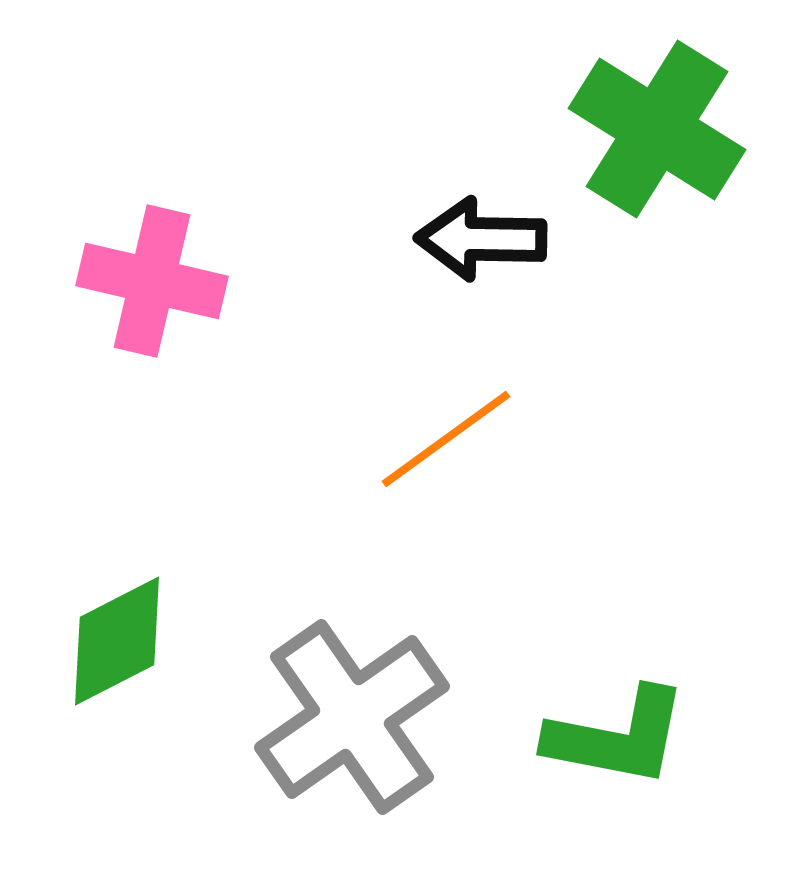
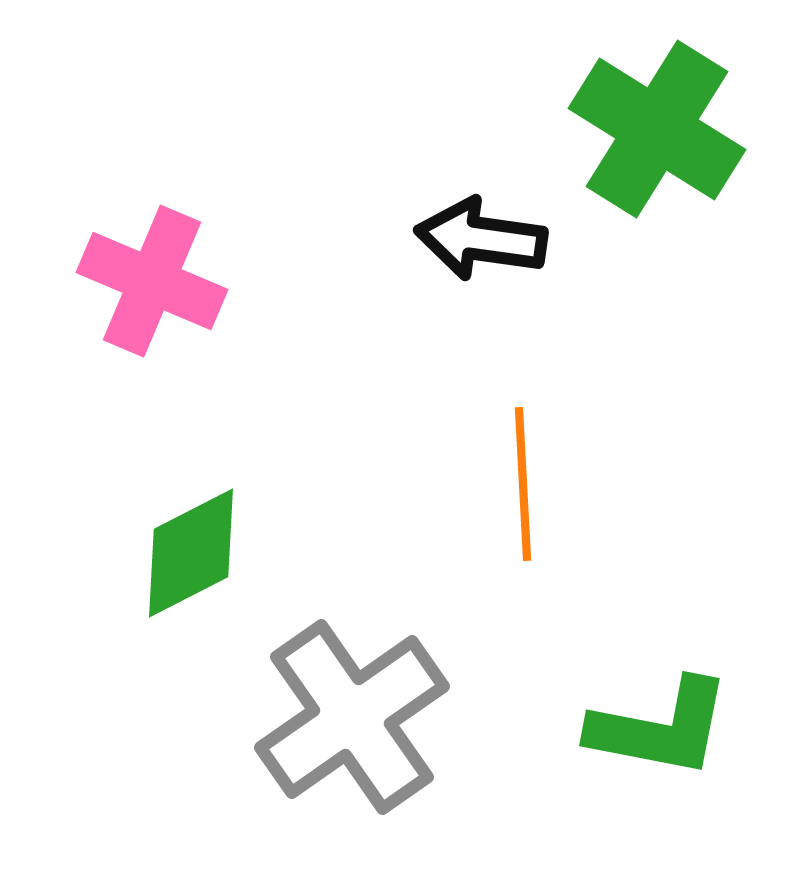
black arrow: rotated 7 degrees clockwise
pink cross: rotated 10 degrees clockwise
orange line: moved 77 px right, 45 px down; rotated 57 degrees counterclockwise
green diamond: moved 74 px right, 88 px up
green L-shape: moved 43 px right, 9 px up
